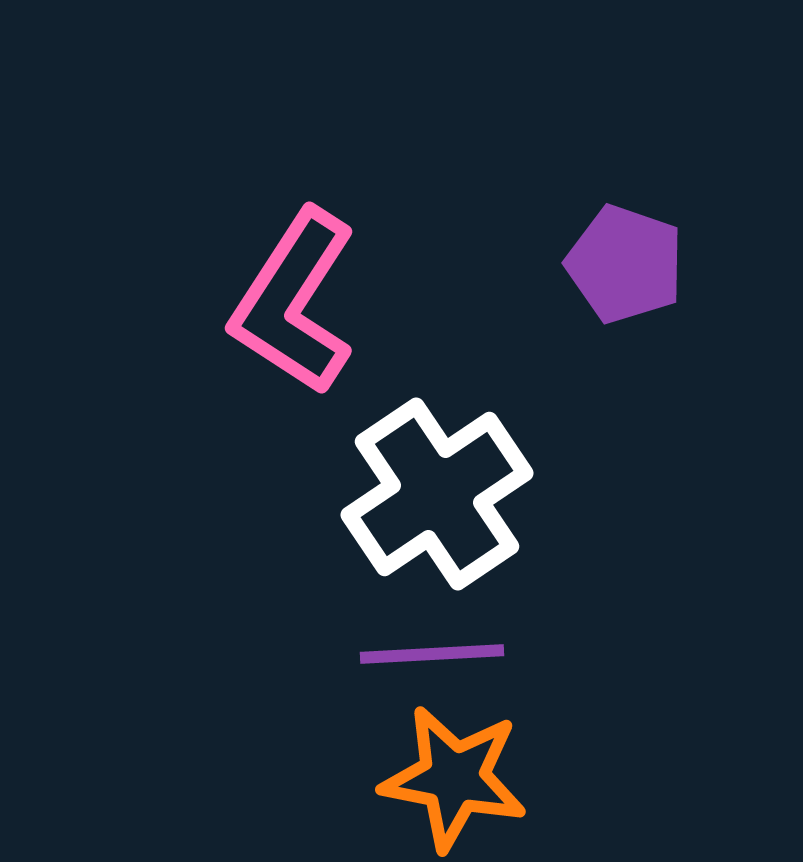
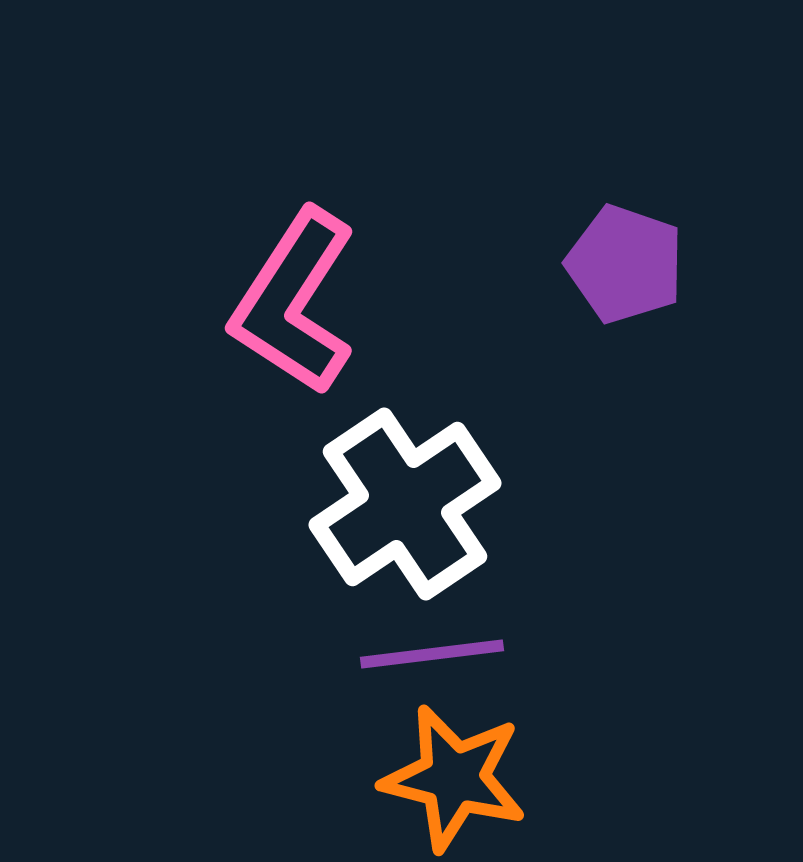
white cross: moved 32 px left, 10 px down
purple line: rotated 4 degrees counterclockwise
orange star: rotated 3 degrees clockwise
